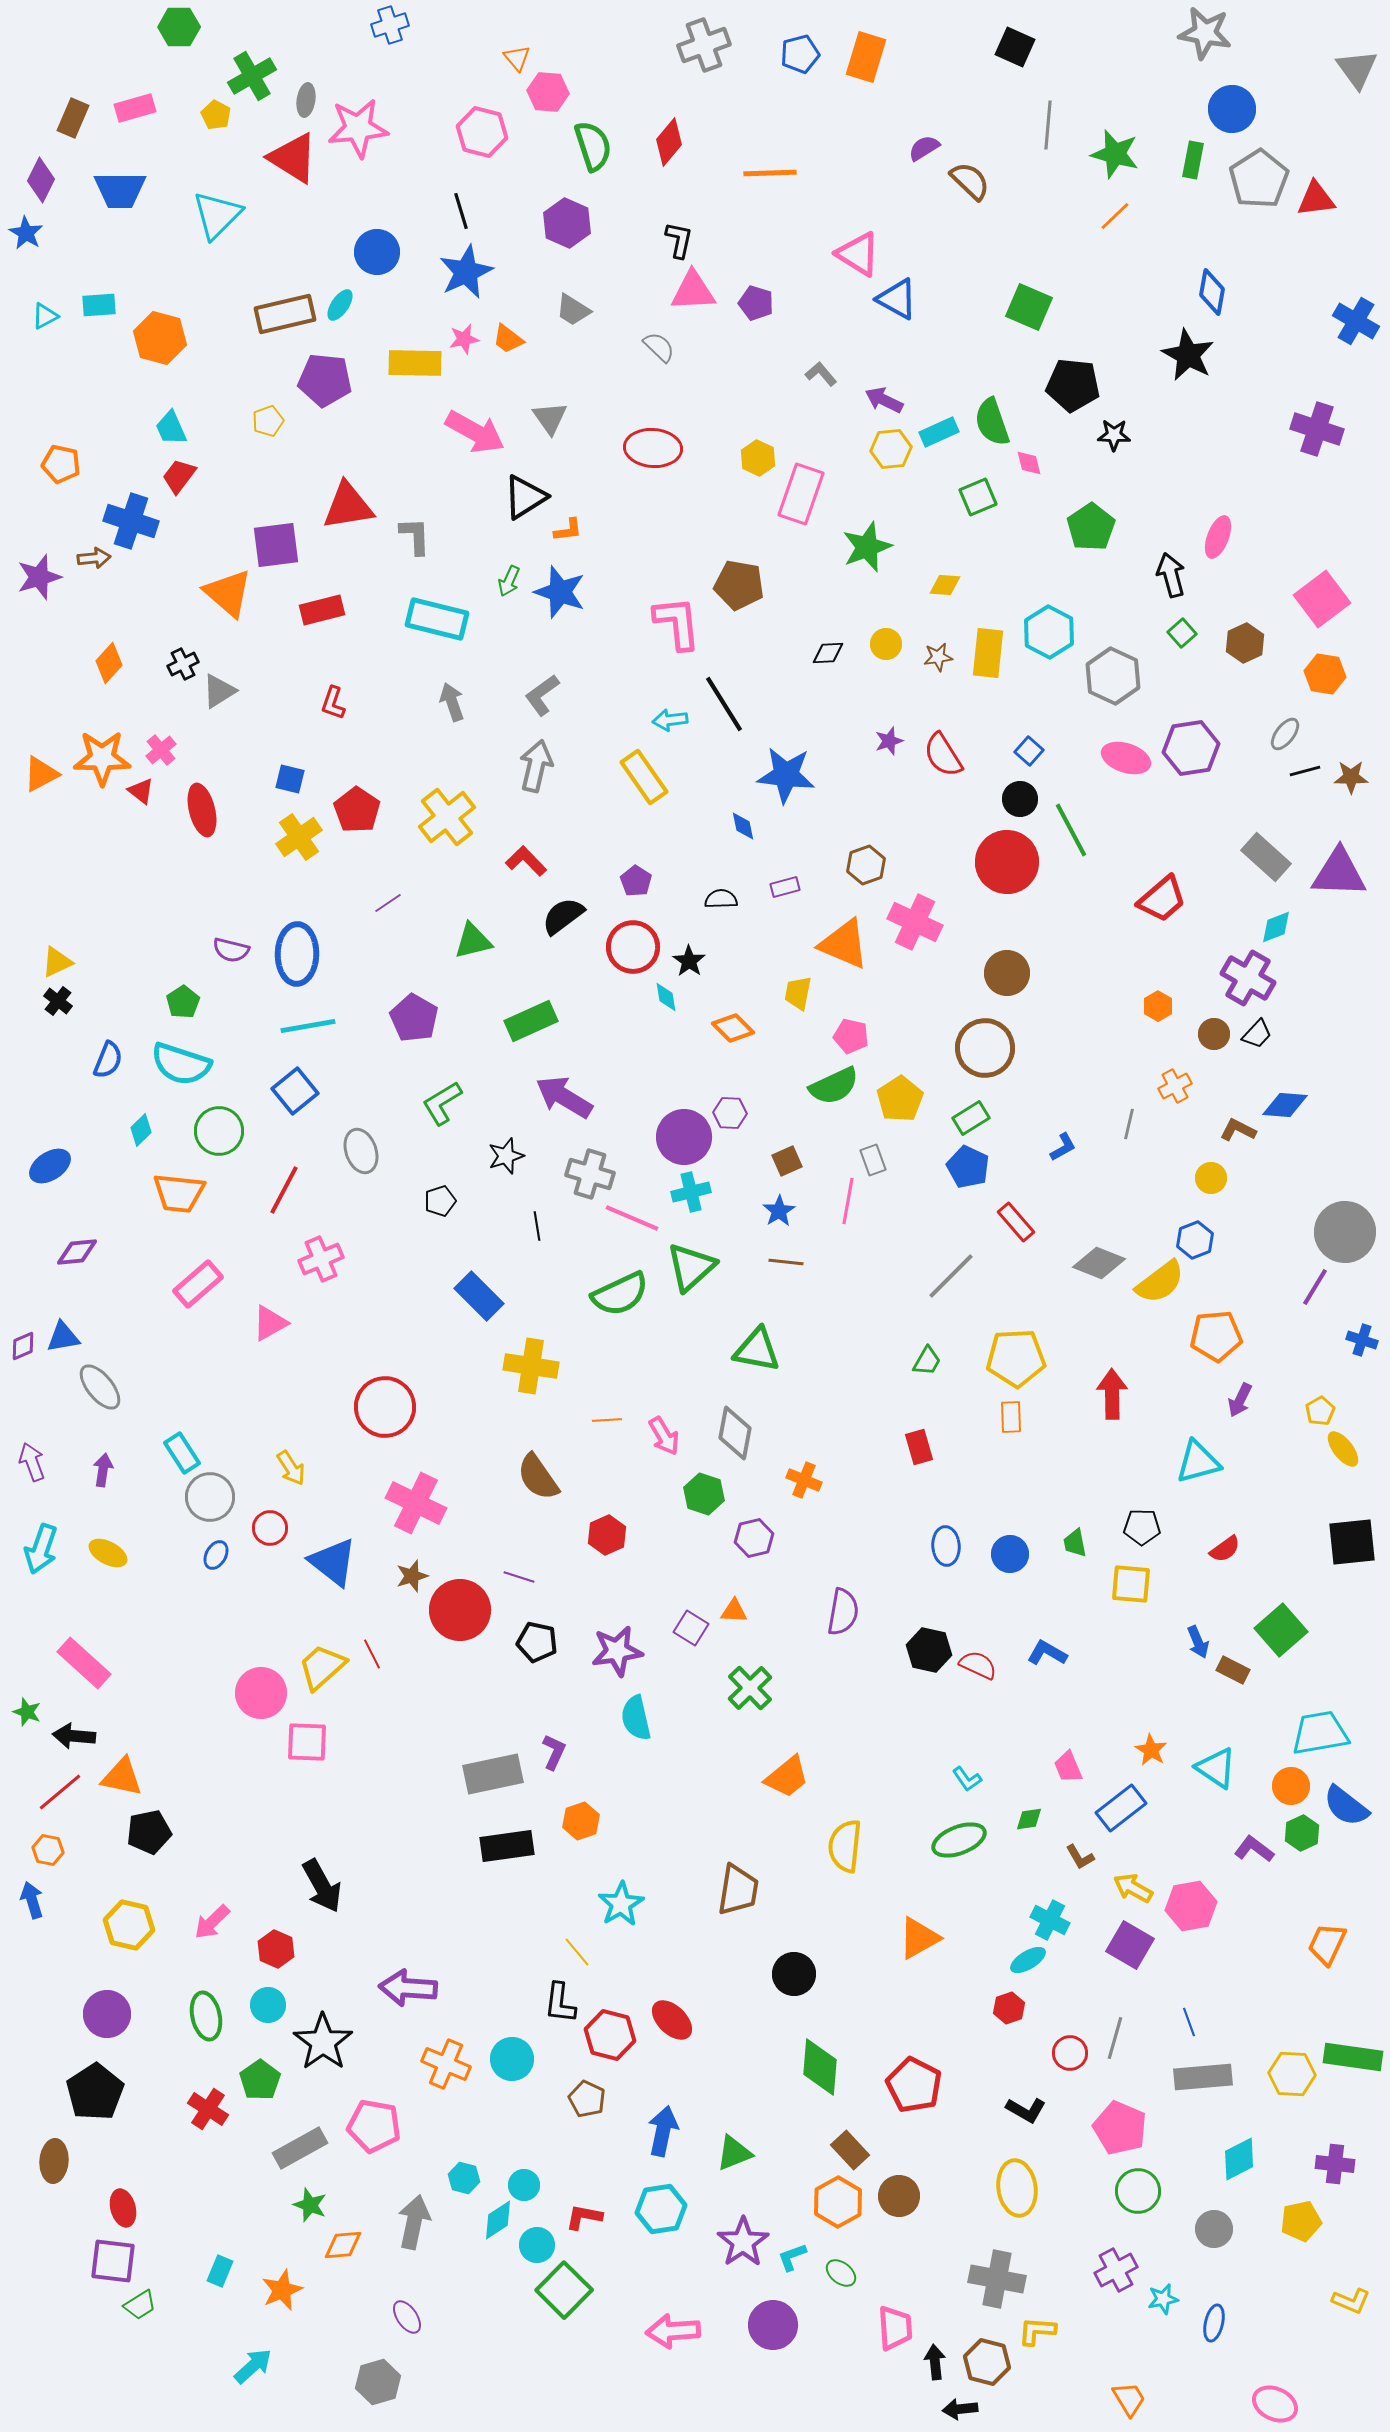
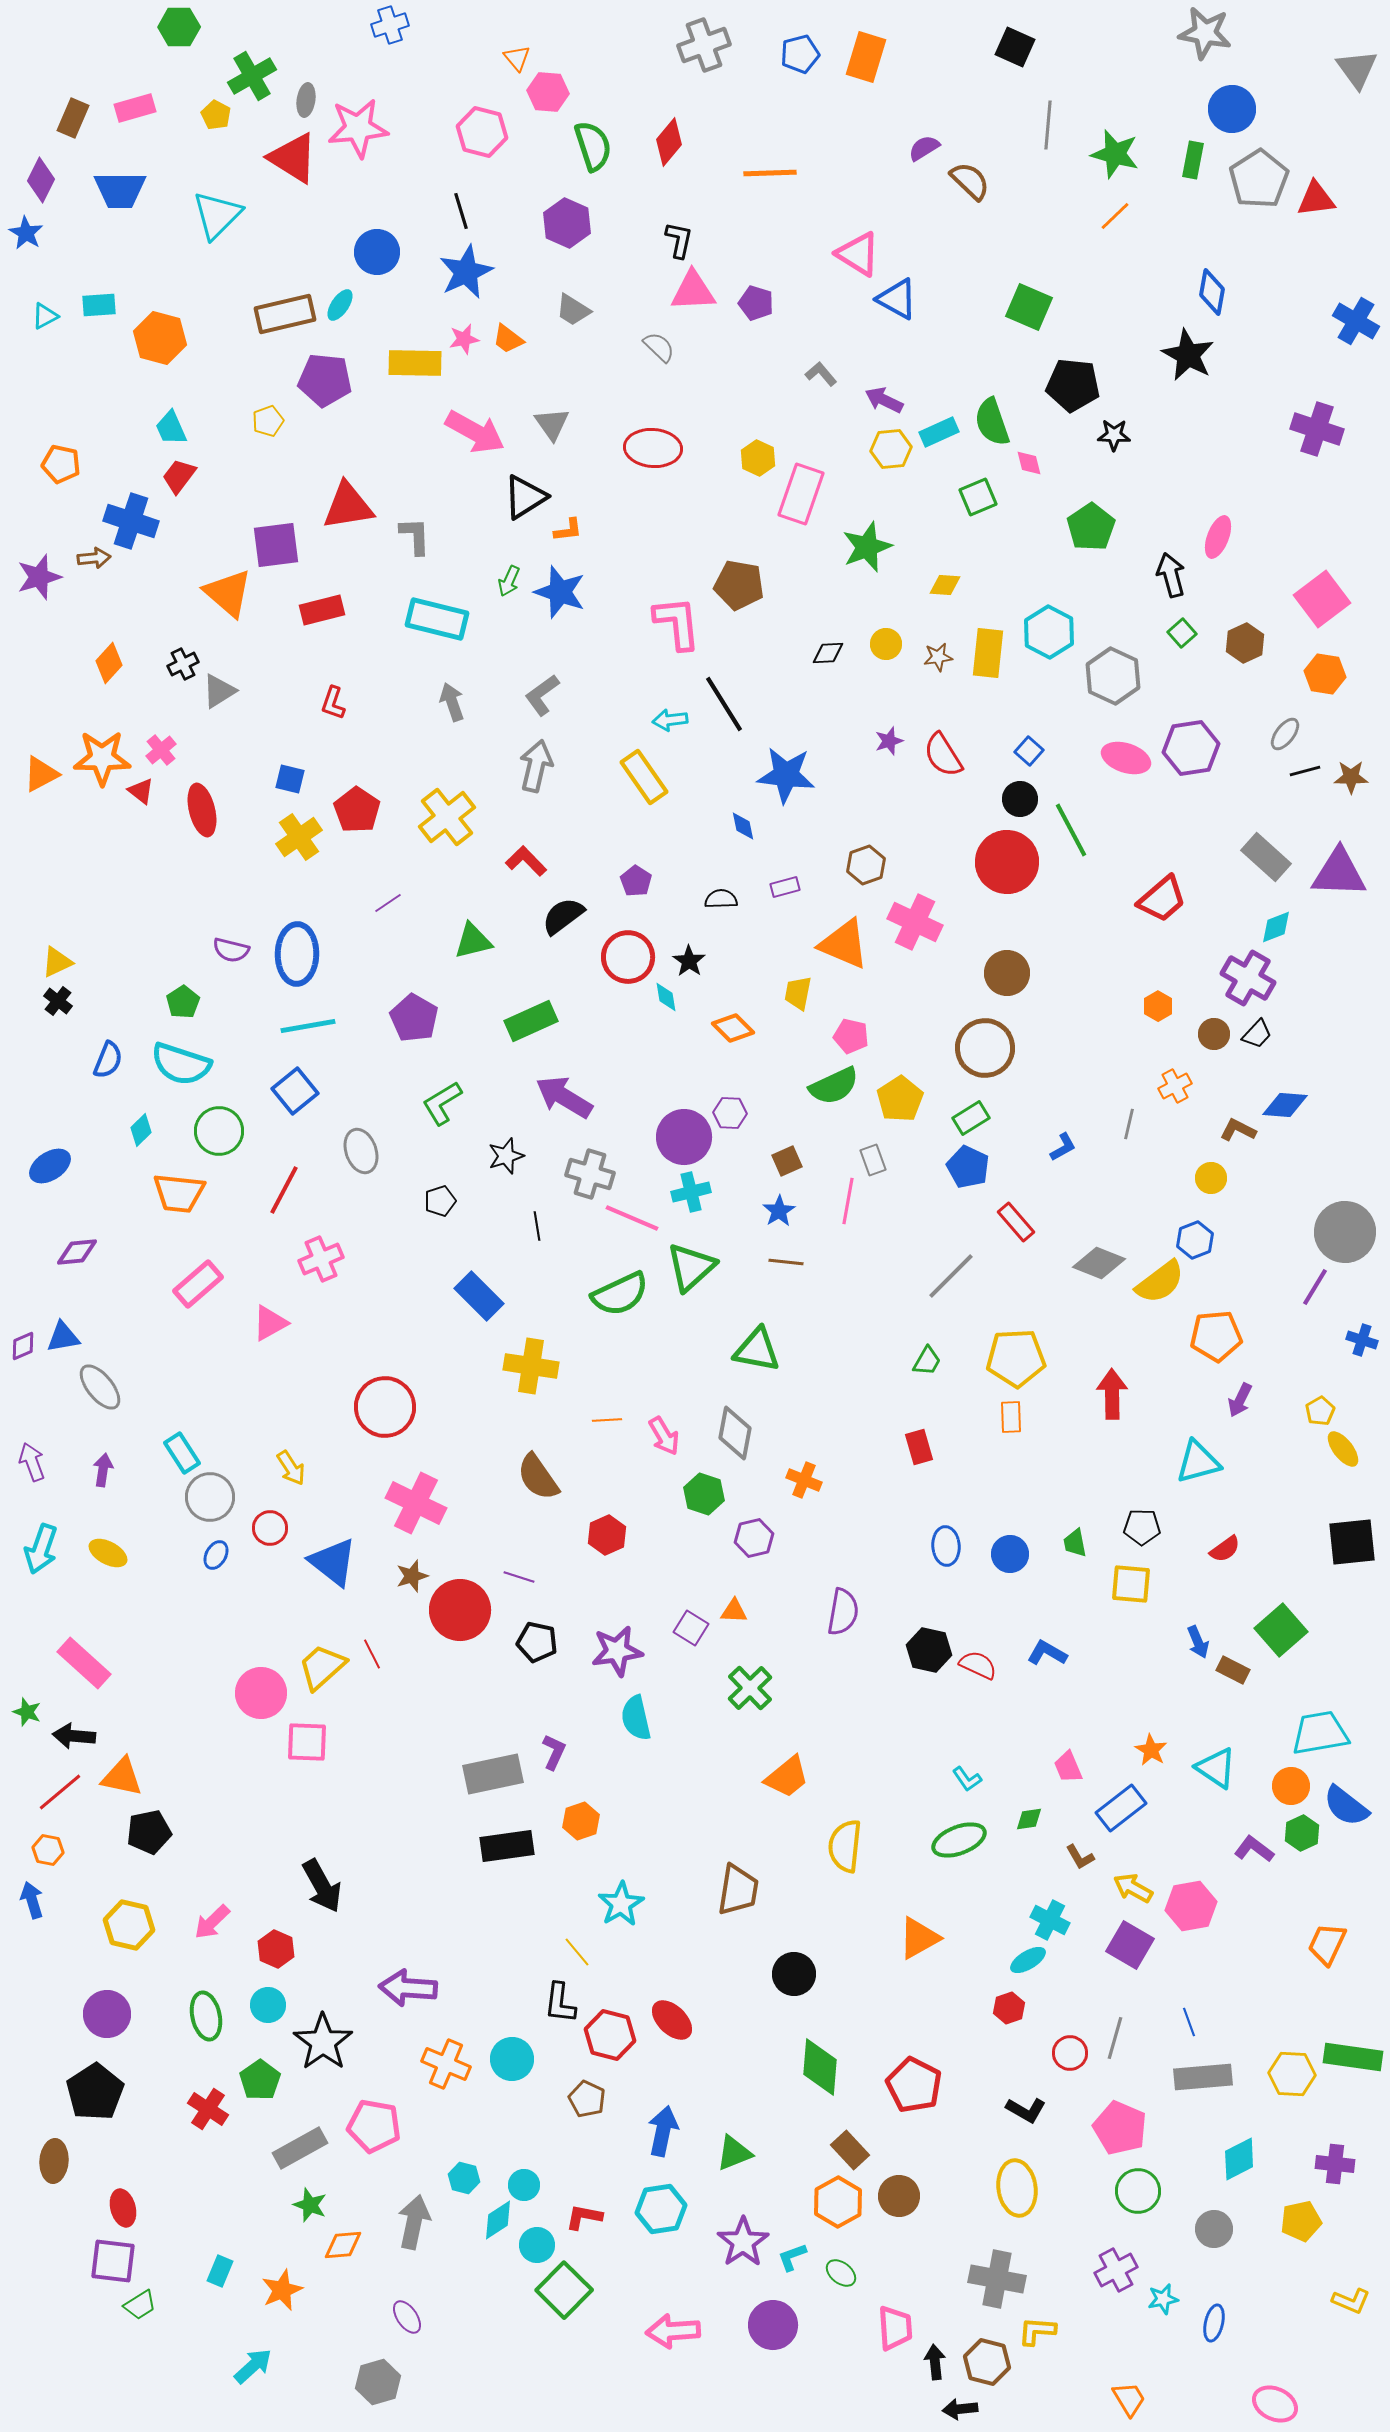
gray triangle at (550, 418): moved 2 px right, 6 px down
red circle at (633, 947): moved 5 px left, 10 px down
